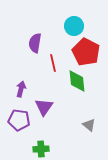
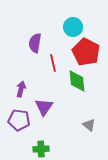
cyan circle: moved 1 px left, 1 px down
